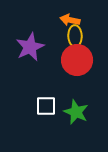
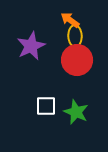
orange arrow: rotated 24 degrees clockwise
purple star: moved 1 px right, 1 px up
